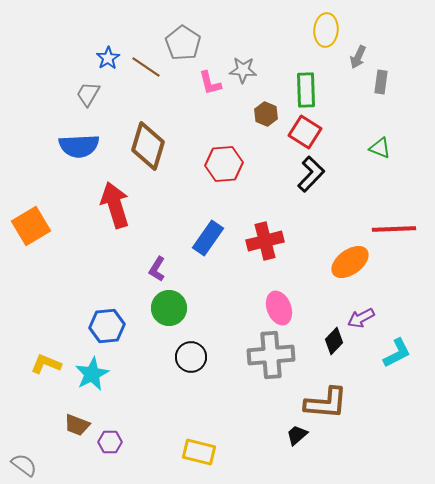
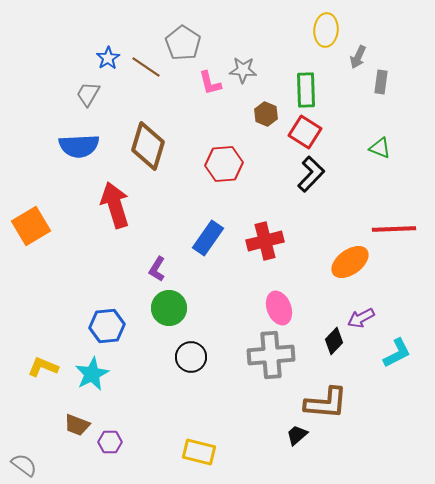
yellow L-shape: moved 3 px left, 3 px down
